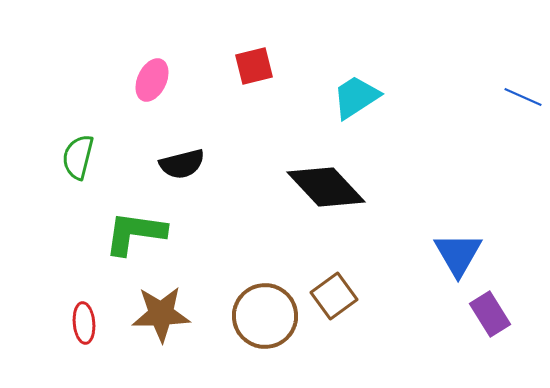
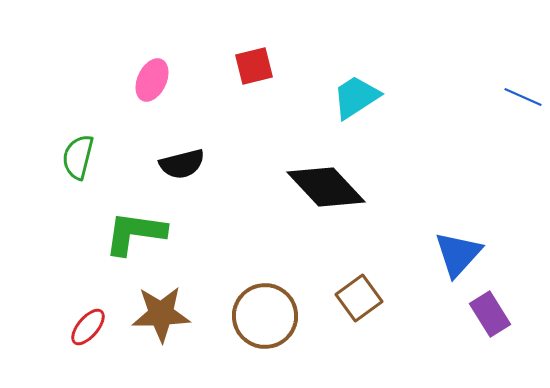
blue triangle: rotated 12 degrees clockwise
brown square: moved 25 px right, 2 px down
red ellipse: moved 4 px right, 4 px down; rotated 45 degrees clockwise
